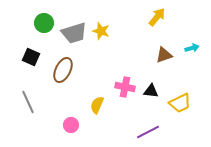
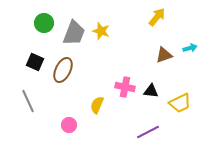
gray trapezoid: rotated 52 degrees counterclockwise
cyan arrow: moved 2 px left
black square: moved 4 px right, 5 px down
gray line: moved 1 px up
pink circle: moved 2 px left
